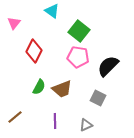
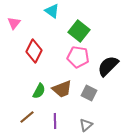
green semicircle: moved 4 px down
gray square: moved 9 px left, 5 px up
brown line: moved 12 px right
gray triangle: rotated 16 degrees counterclockwise
